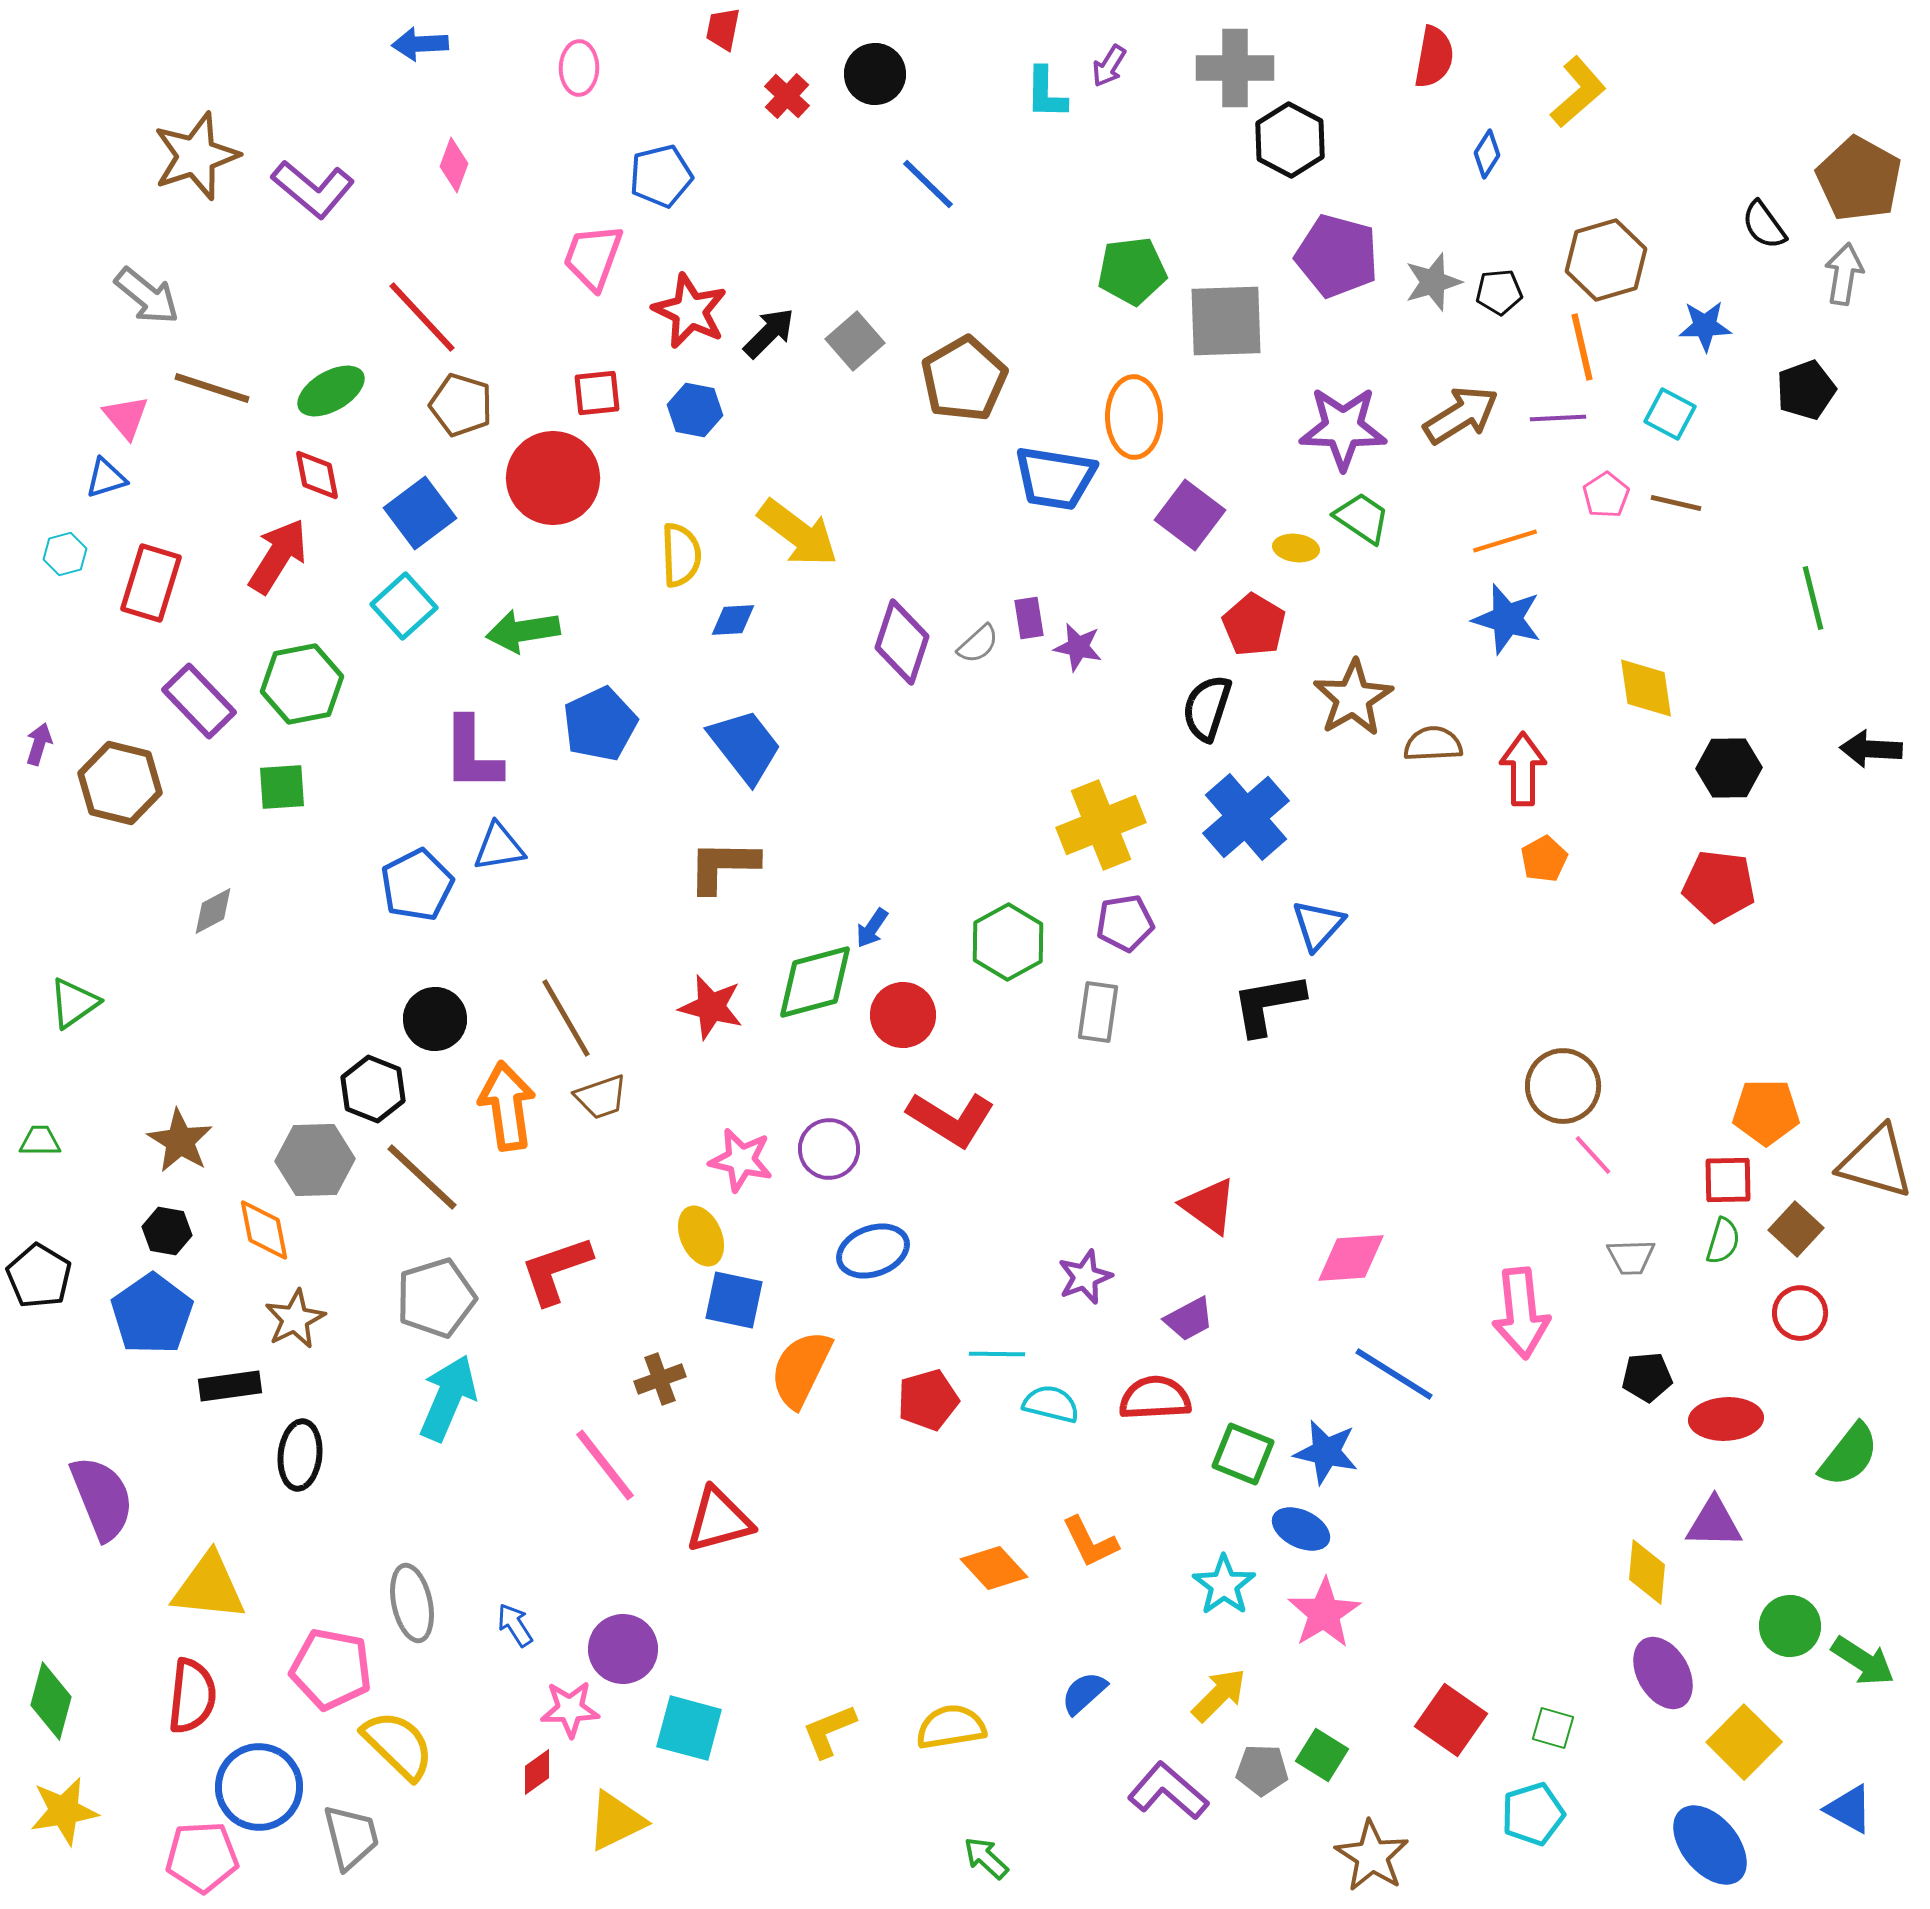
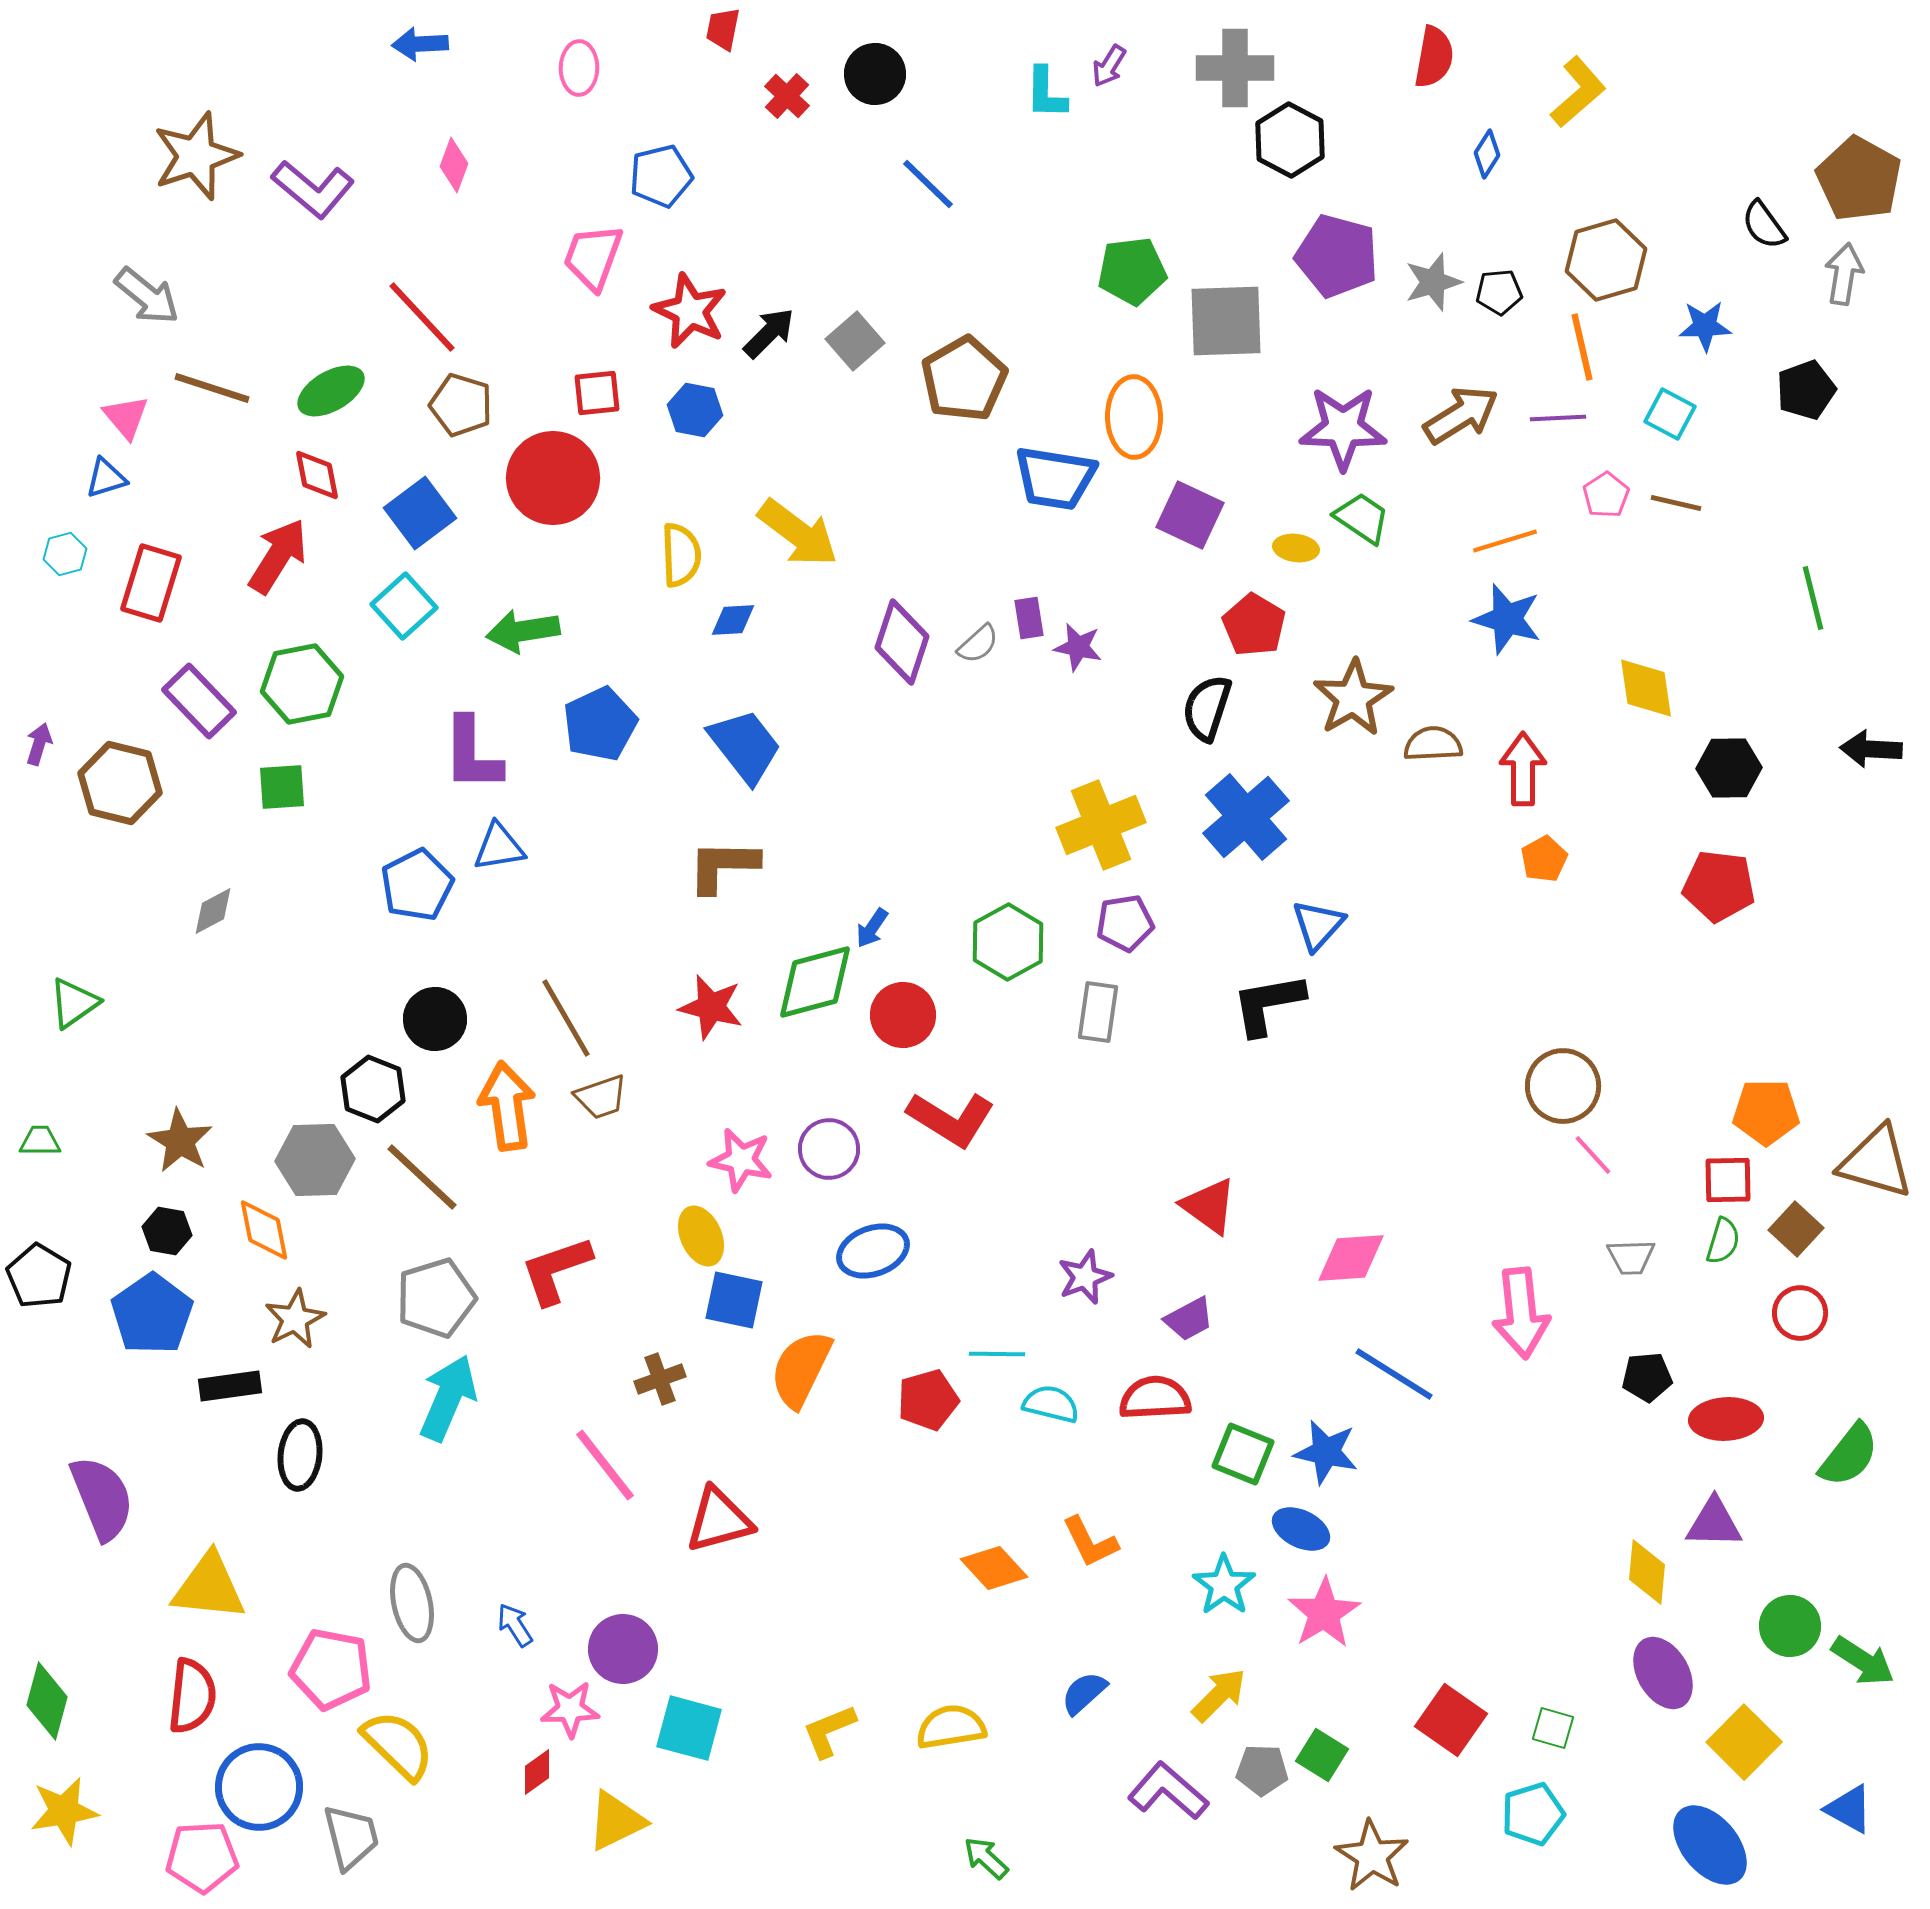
purple square at (1190, 515): rotated 12 degrees counterclockwise
green diamond at (51, 1701): moved 4 px left
